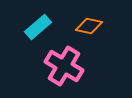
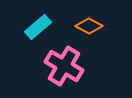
orange diamond: rotated 16 degrees clockwise
